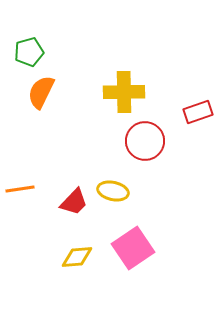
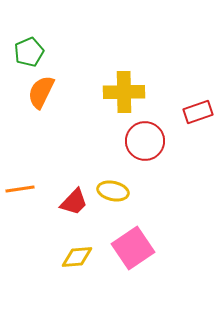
green pentagon: rotated 8 degrees counterclockwise
